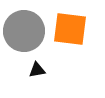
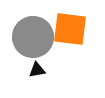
gray circle: moved 9 px right, 6 px down
